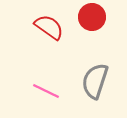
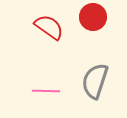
red circle: moved 1 px right
pink line: rotated 24 degrees counterclockwise
